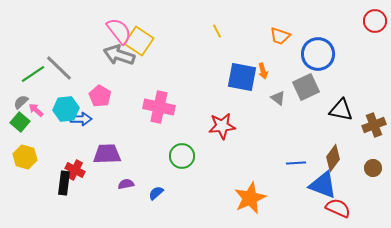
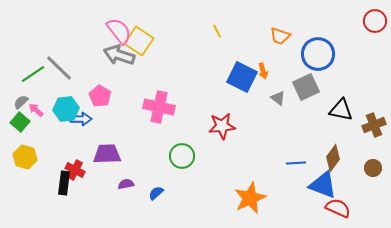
blue square: rotated 16 degrees clockwise
